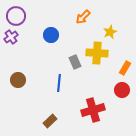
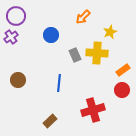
gray rectangle: moved 7 px up
orange rectangle: moved 2 px left, 2 px down; rotated 24 degrees clockwise
